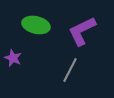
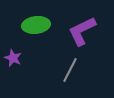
green ellipse: rotated 20 degrees counterclockwise
